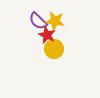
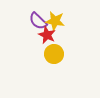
yellow circle: moved 5 px down
